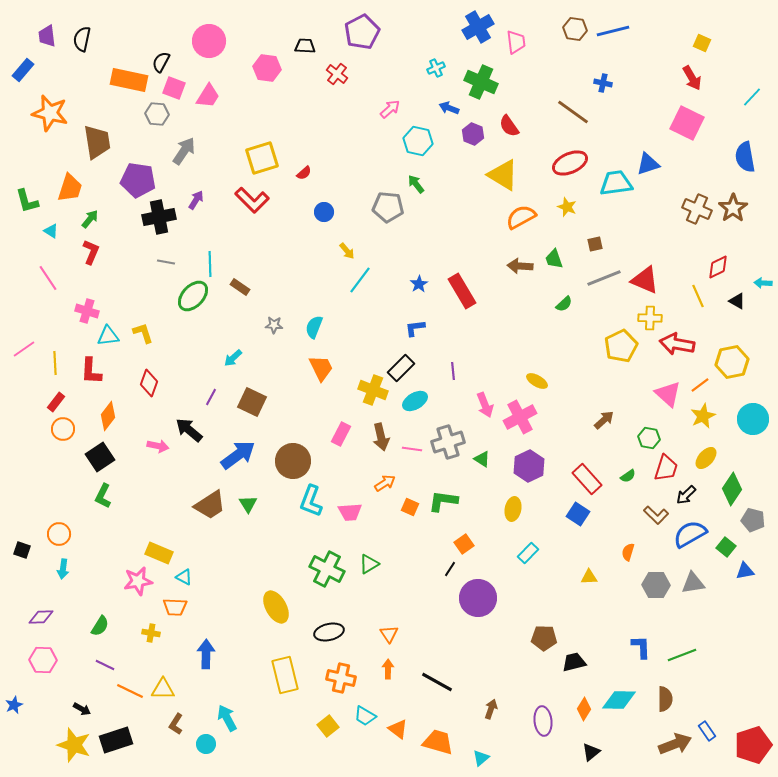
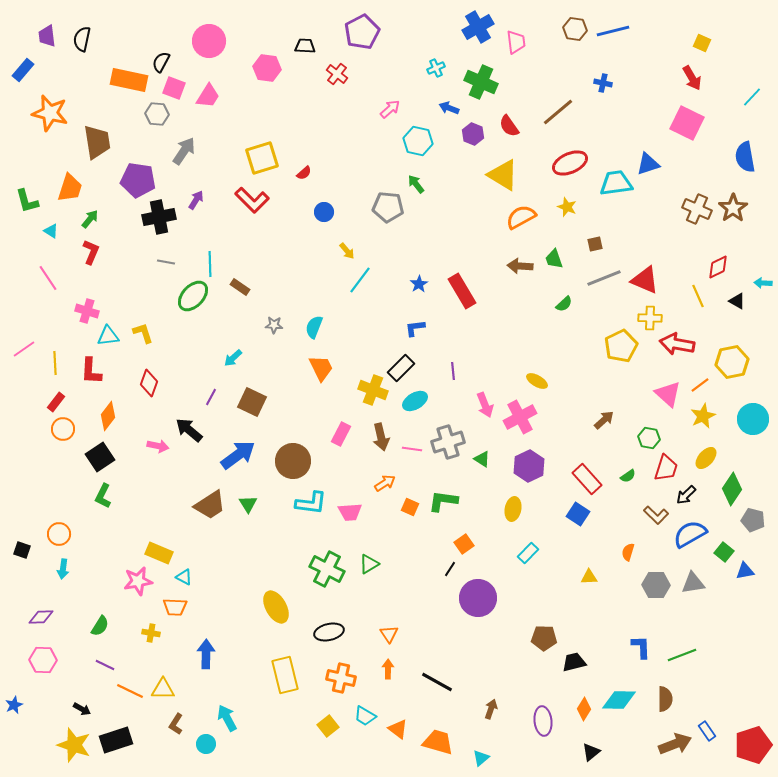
brown line at (573, 112): moved 15 px left; rotated 76 degrees counterclockwise
cyan L-shape at (311, 501): moved 2 px down; rotated 104 degrees counterclockwise
green square at (726, 547): moved 2 px left, 5 px down
